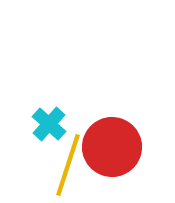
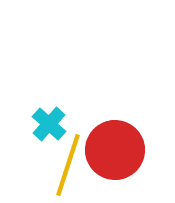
red circle: moved 3 px right, 3 px down
